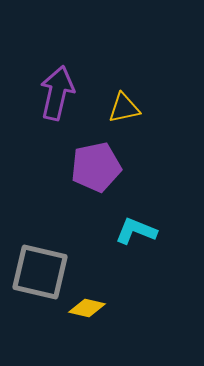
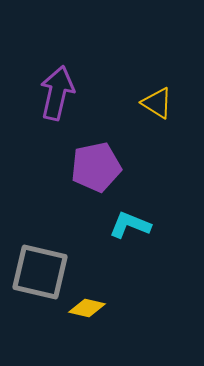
yellow triangle: moved 33 px right, 5 px up; rotated 44 degrees clockwise
cyan L-shape: moved 6 px left, 6 px up
